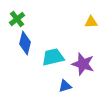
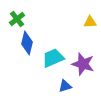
yellow triangle: moved 1 px left
blue diamond: moved 2 px right
cyan trapezoid: moved 1 px down; rotated 10 degrees counterclockwise
